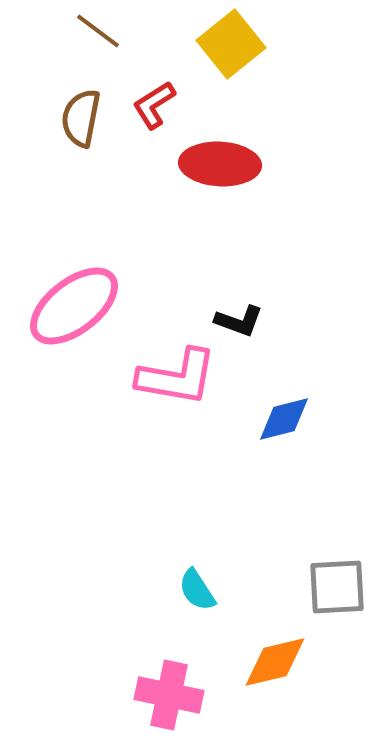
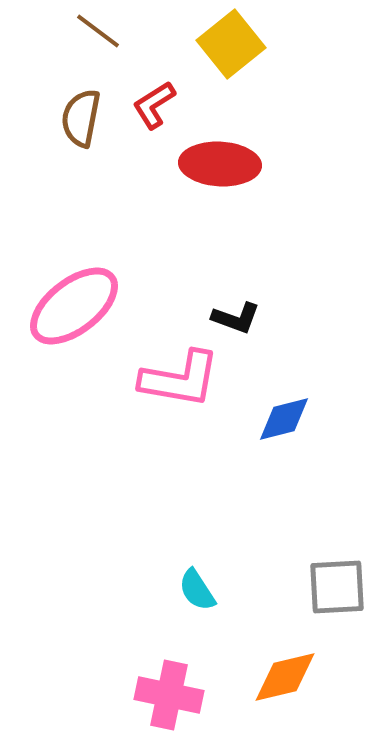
black L-shape: moved 3 px left, 3 px up
pink L-shape: moved 3 px right, 2 px down
orange diamond: moved 10 px right, 15 px down
